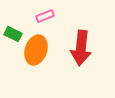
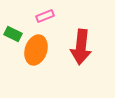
red arrow: moved 1 px up
